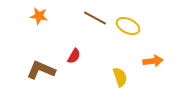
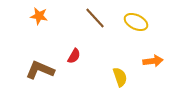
brown line: rotated 20 degrees clockwise
yellow ellipse: moved 8 px right, 4 px up
brown L-shape: moved 1 px left
